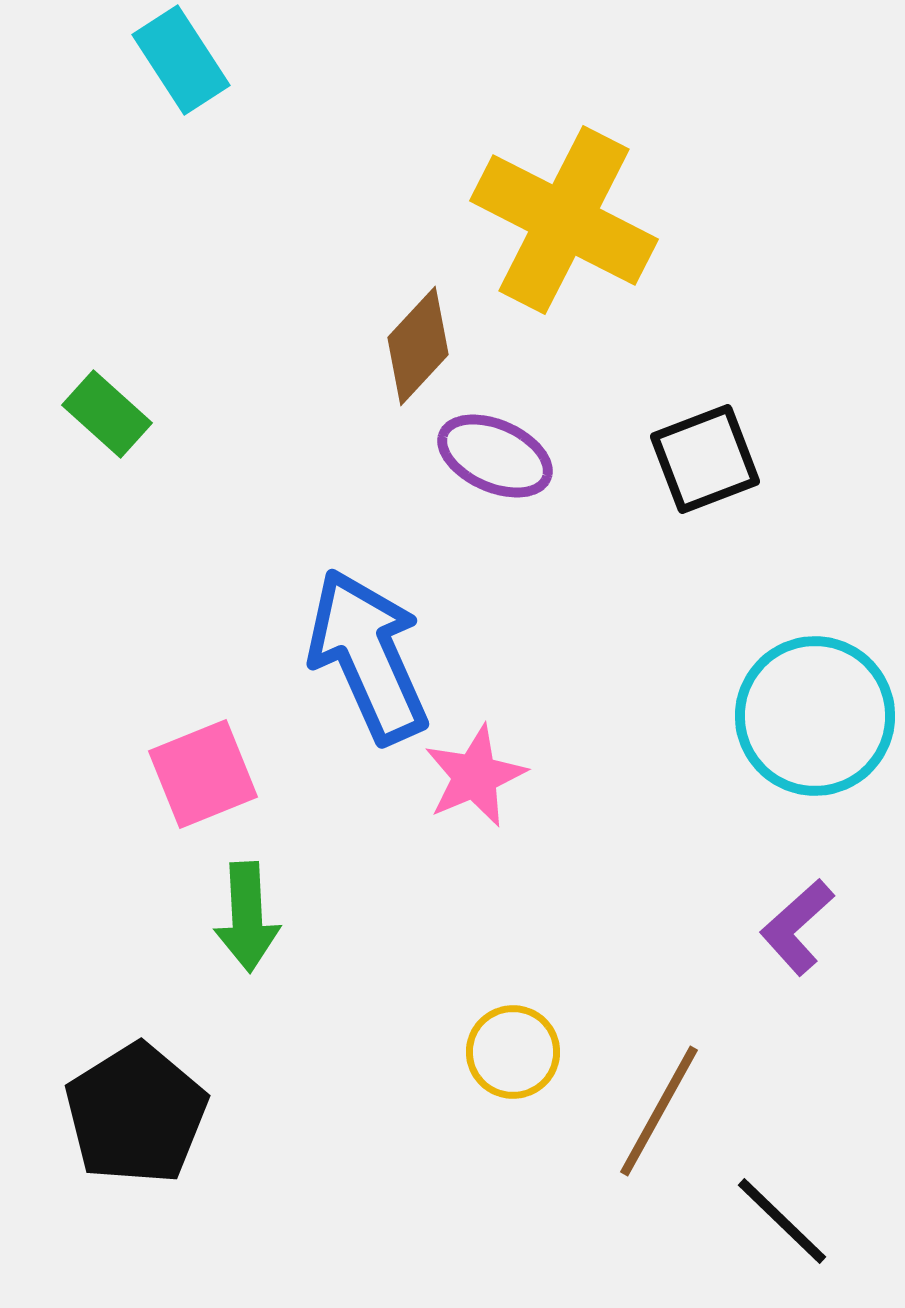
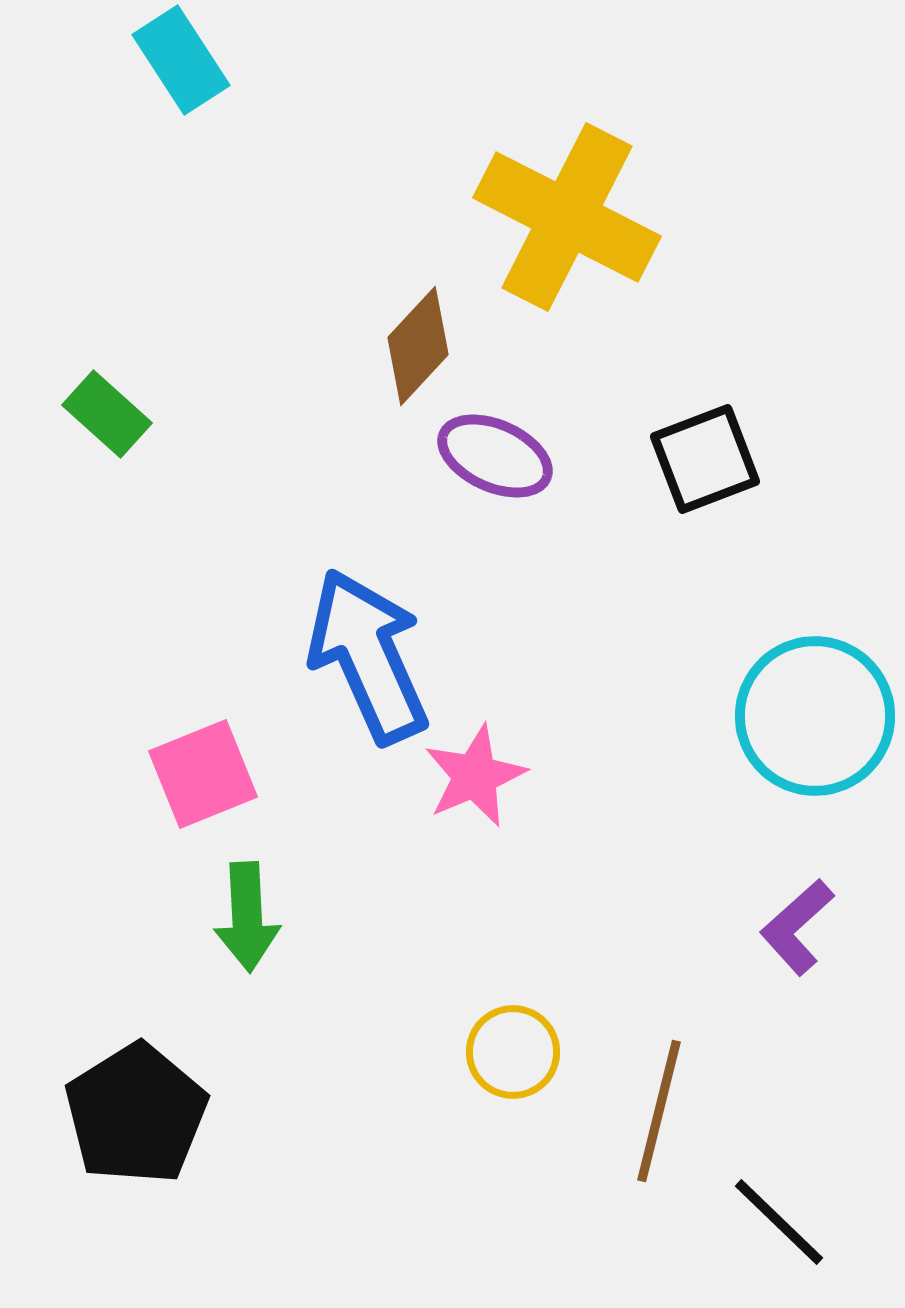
yellow cross: moved 3 px right, 3 px up
brown line: rotated 15 degrees counterclockwise
black line: moved 3 px left, 1 px down
